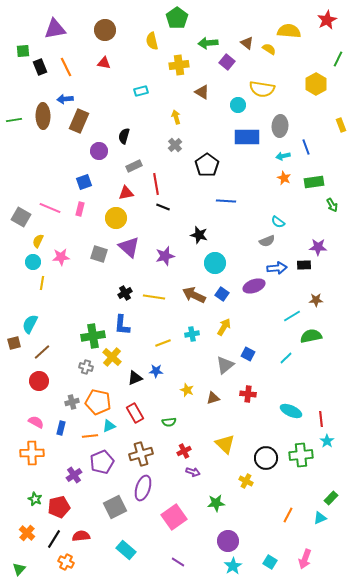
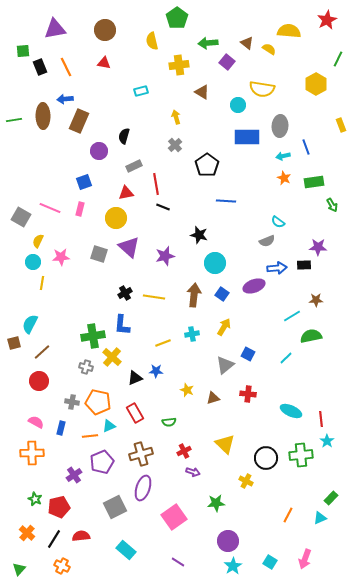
brown arrow at (194, 295): rotated 70 degrees clockwise
gray cross at (72, 402): rotated 24 degrees clockwise
orange cross at (66, 562): moved 4 px left, 4 px down
